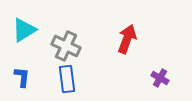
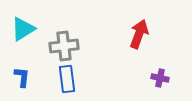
cyan triangle: moved 1 px left, 1 px up
red arrow: moved 12 px right, 5 px up
gray cross: moved 2 px left; rotated 32 degrees counterclockwise
purple cross: rotated 18 degrees counterclockwise
